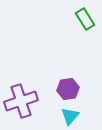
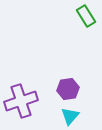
green rectangle: moved 1 px right, 3 px up
